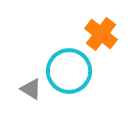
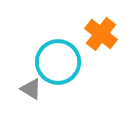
cyan circle: moved 11 px left, 9 px up
